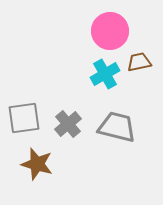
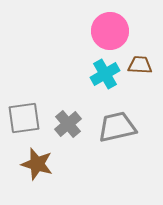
brown trapezoid: moved 1 px right, 3 px down; rotated 15 degrees clockwise
gray trapezoid: rotated 27 degrees counterclockwise
